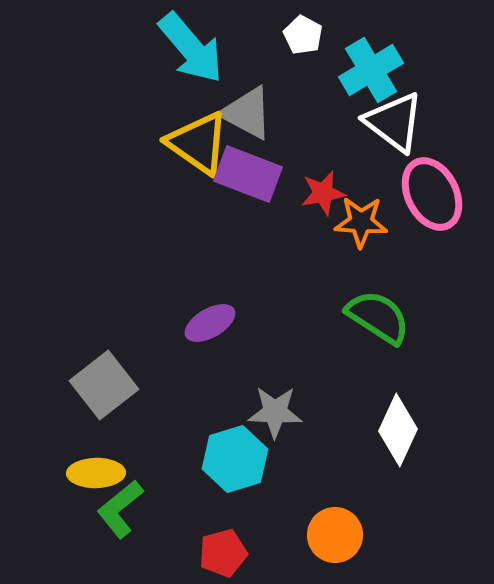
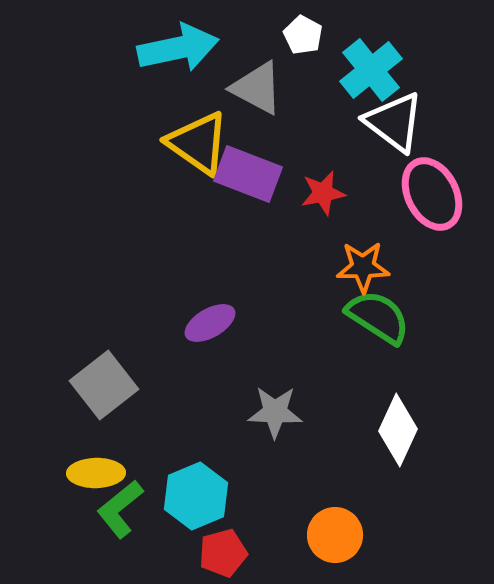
cyan arrow: moved 13 px left; rotated 62 degrees counterclockwise
cyan cross: rotated 8 degrees counterclockwise
gray triangle: moved 10 px right, 25 px up
orange star: moved 2 px right, 45 px down; rotated 4 degrees counterclockwise
cyan hexagon: moved 39 px left, 37 px down; rotated 6 degrees counterclockwise
